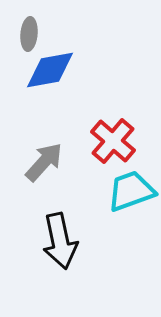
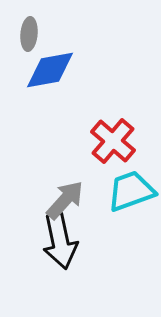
gray arrow: moved 21 px right, 38 px down
